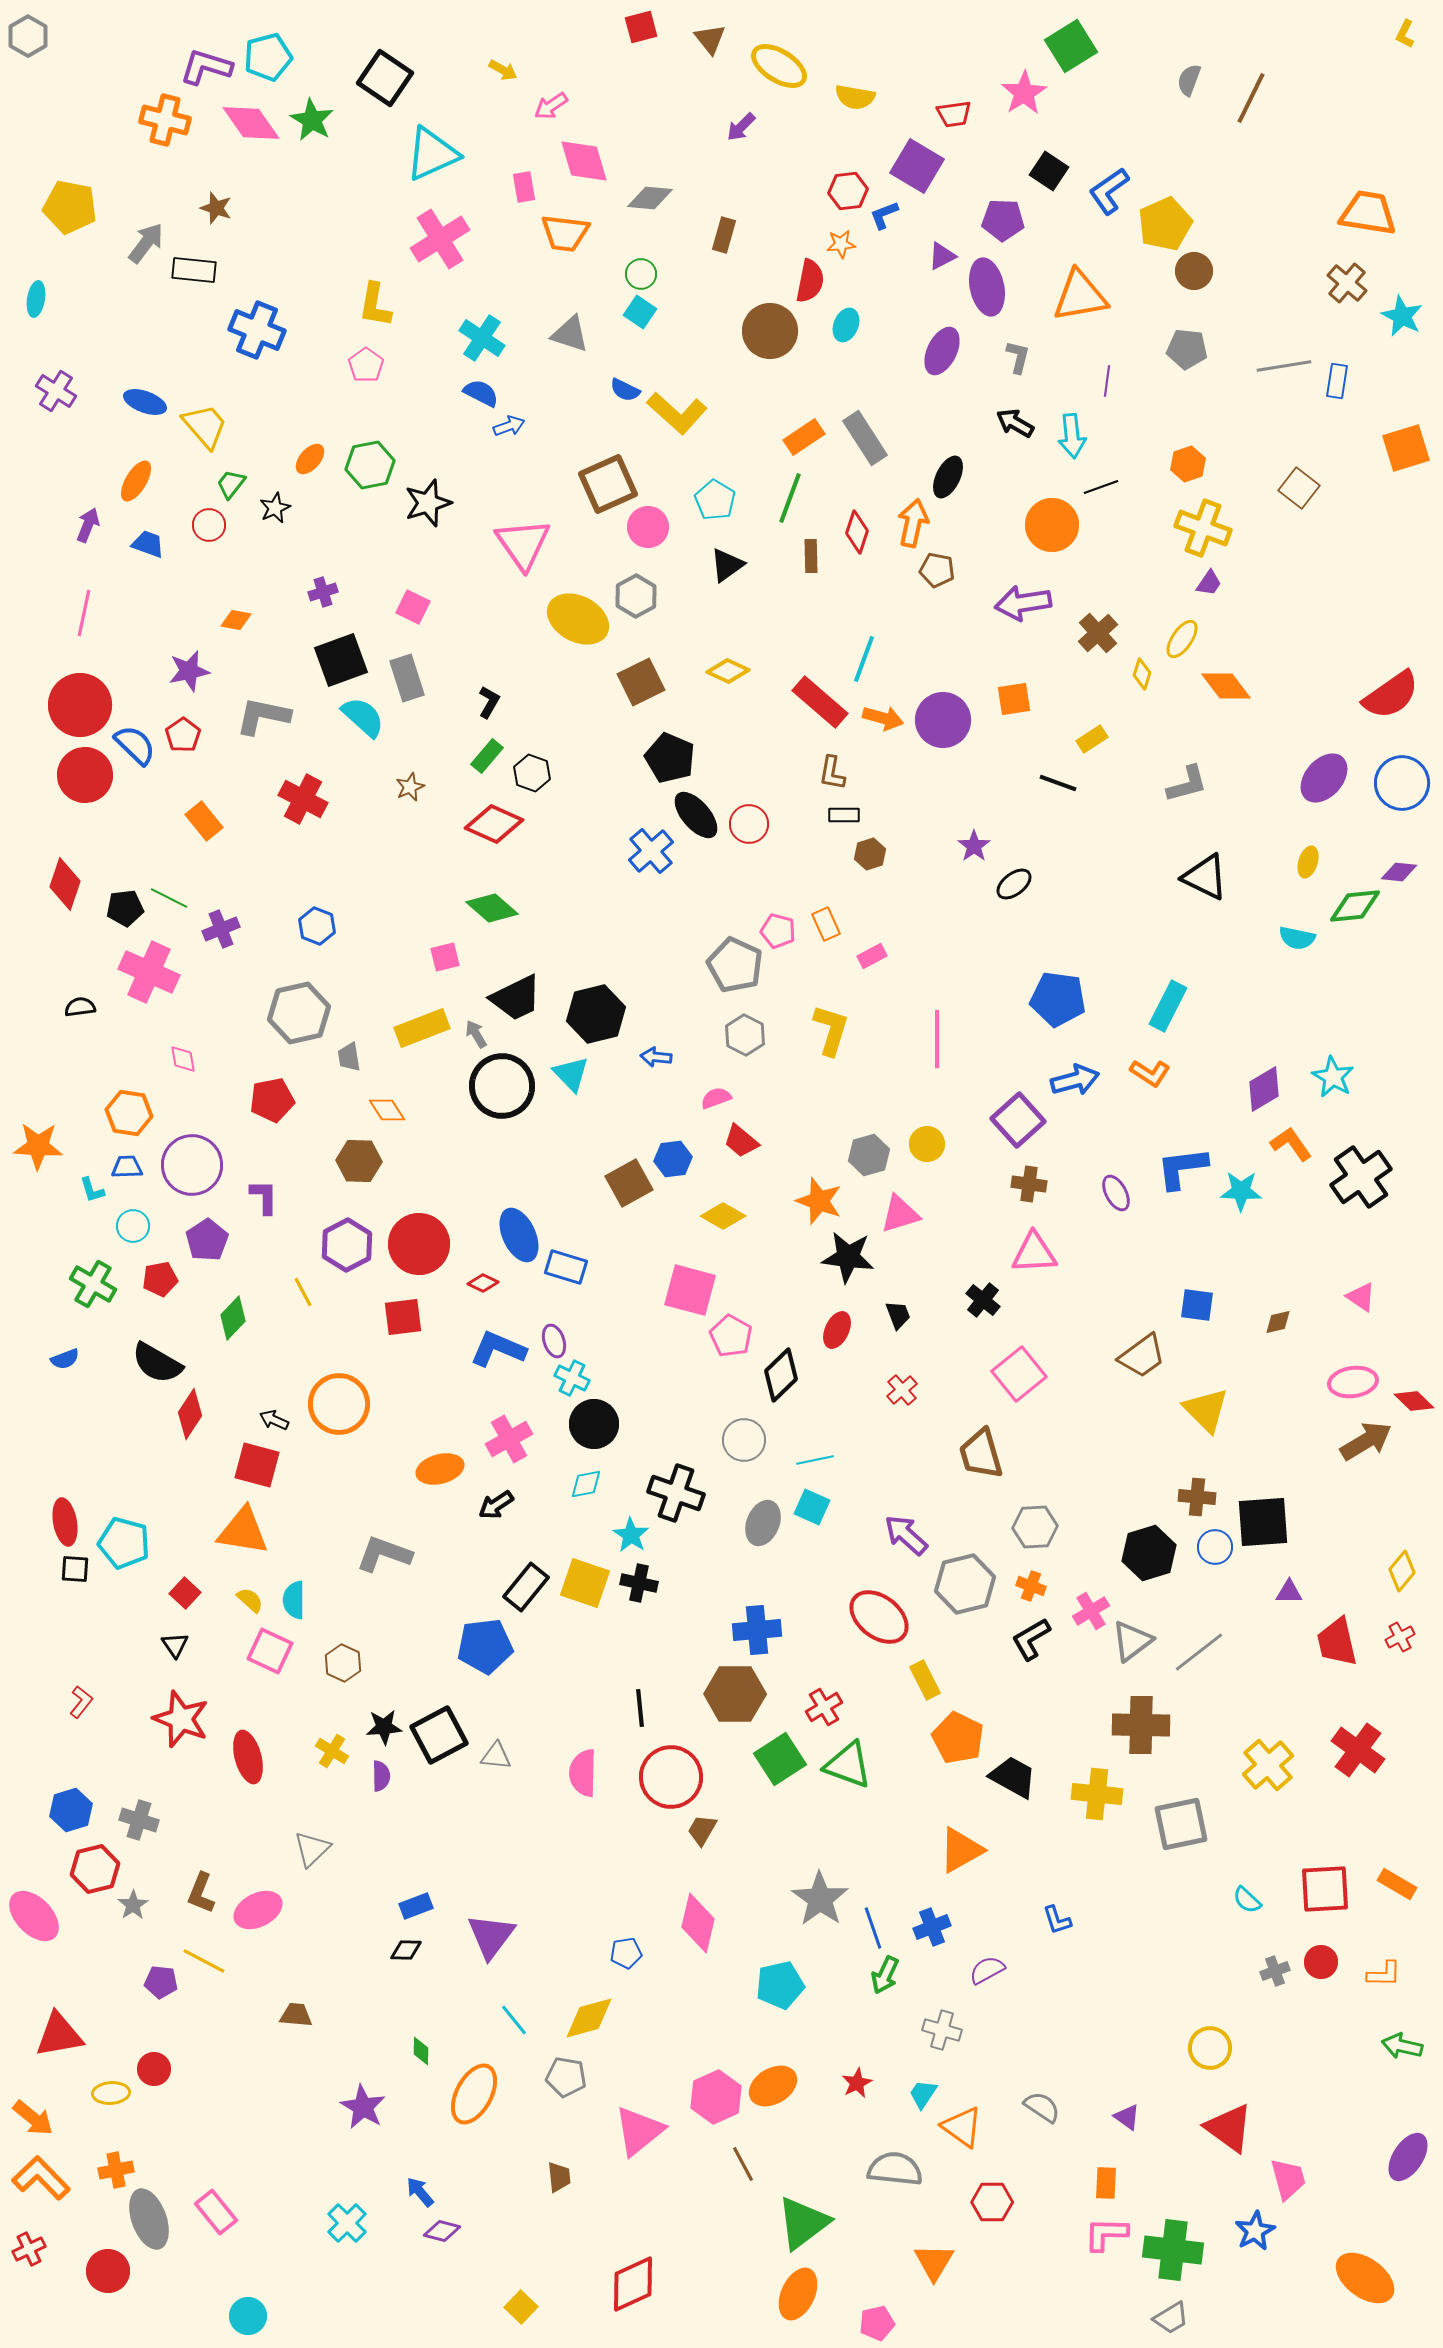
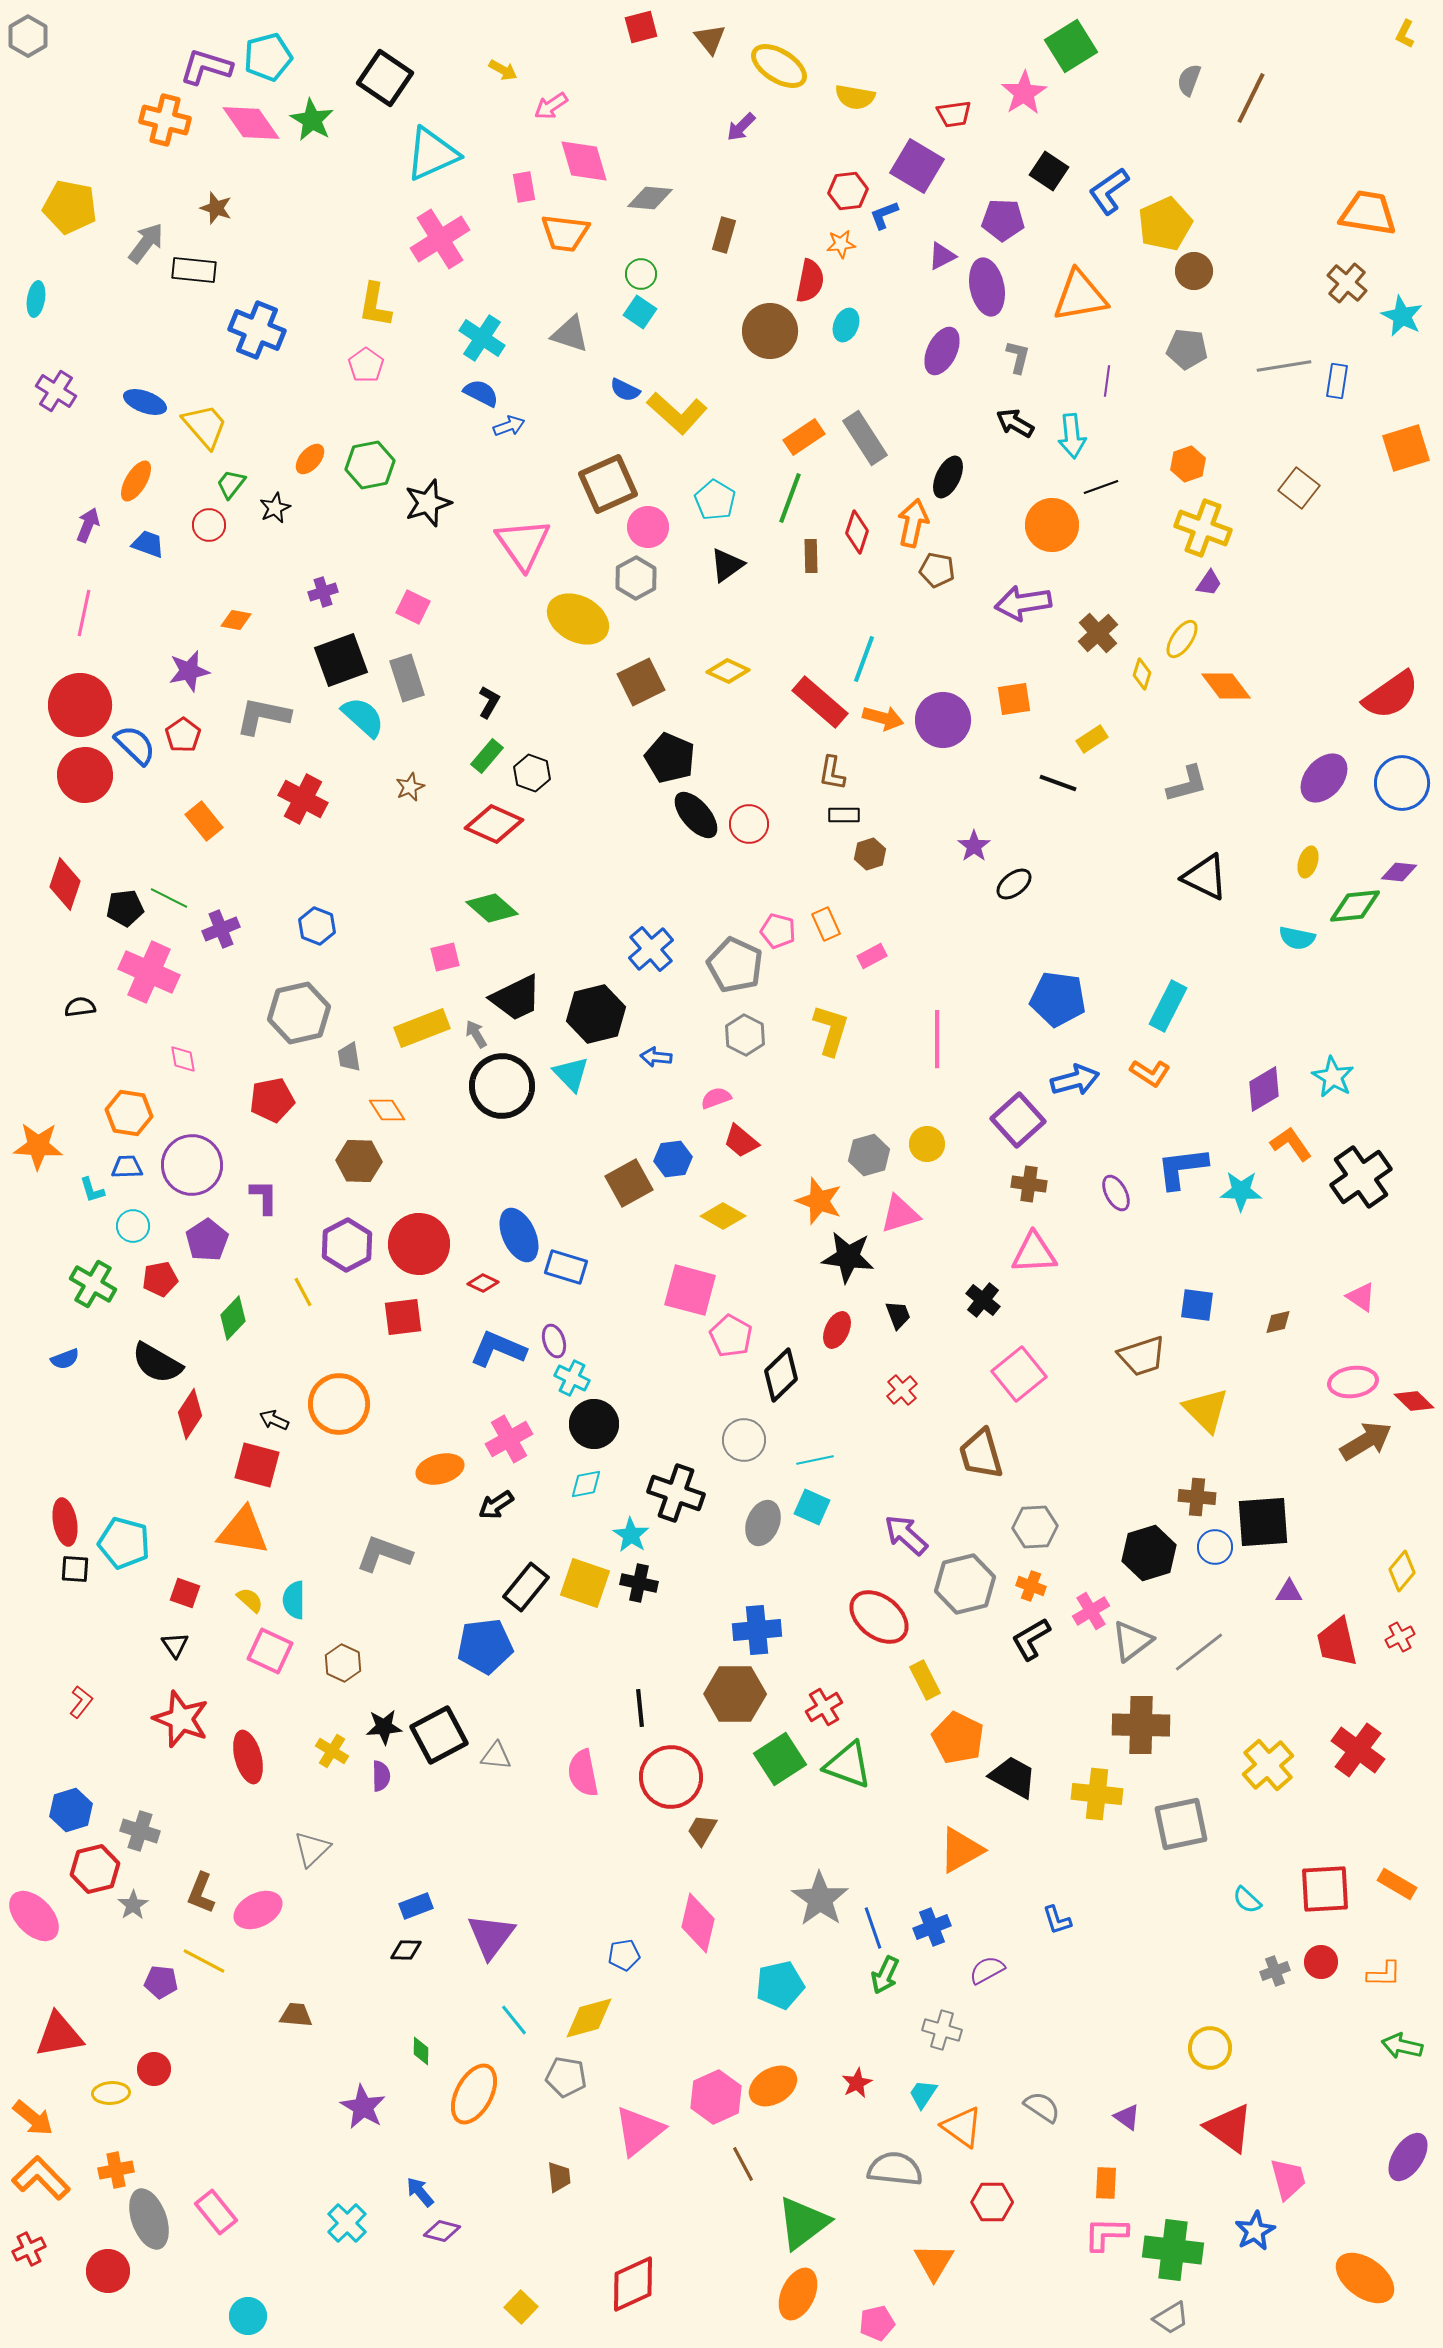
gray hexagon at (636, 596): moved 18 px up
blue cross at (651, 851): moved 98 px down
brown trapezoid at (1142, 1356): rotated 18 degrees clockwise
red square at (185, 1593): rotated 24 degrees counterclockwise
pink semicircle at (583, 1773): rotated 12 degrees counterclockwise
gray cross at (139, 1820): moved 1 px right, 11 px down
blue pentagon at (626, 1953): moved 2 px left, 2 px down
